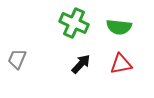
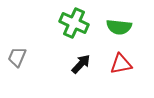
gray trapezoid: moved 2 px up
